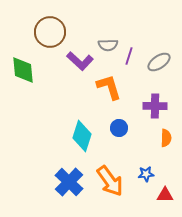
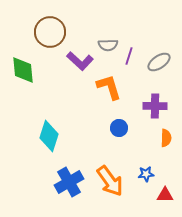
cyan diamond: moved 33 px left
blue cross: rotated 16 degrees clockwise
